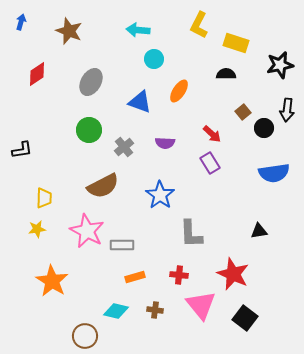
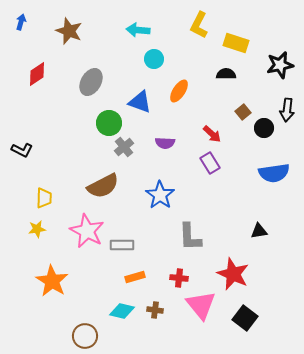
green circle: moved 20 px right, 7 px up
black L-shape: rotated 35 degrees clockwise
gray L-shape: moved 1 px left, 3 px down
red cross: moved 3 px down
cyan diamond: moved 6 px right
